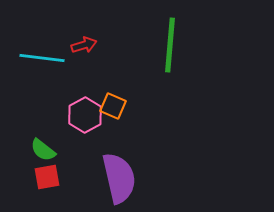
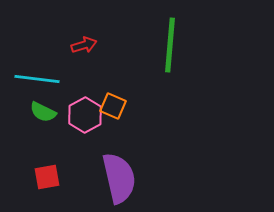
cyan line: moved 5 px left, 21 px down
green semicircle: moved 38 px up; rotated 12 degrees counterclockwise
